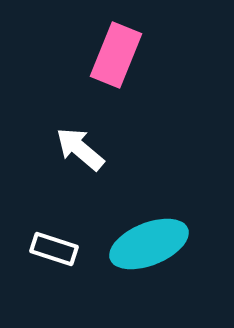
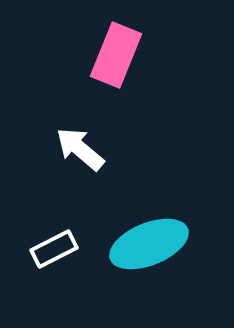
white rectangle: rotated 45 degrees counterclockwise
